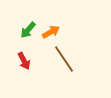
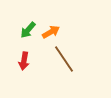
red arrow: rotated 36 degrees clockwise
